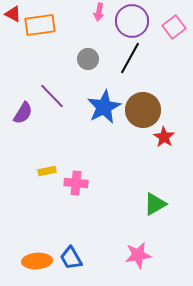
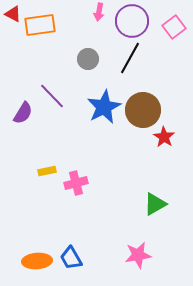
pink cross: rotated 20 degrees counterclockwise
